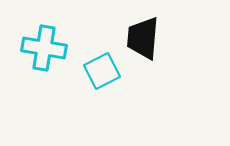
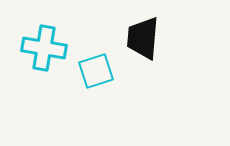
cyan square: moved 6 px left; rotated 9 degrees clockwise
